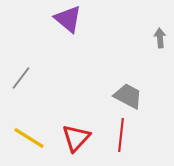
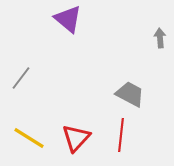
gray trapezoid: moved 2 px right, 2 px up
